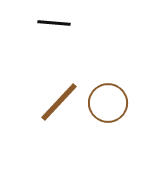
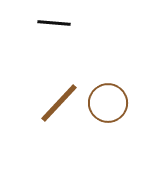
brown line: moved 1 px down
